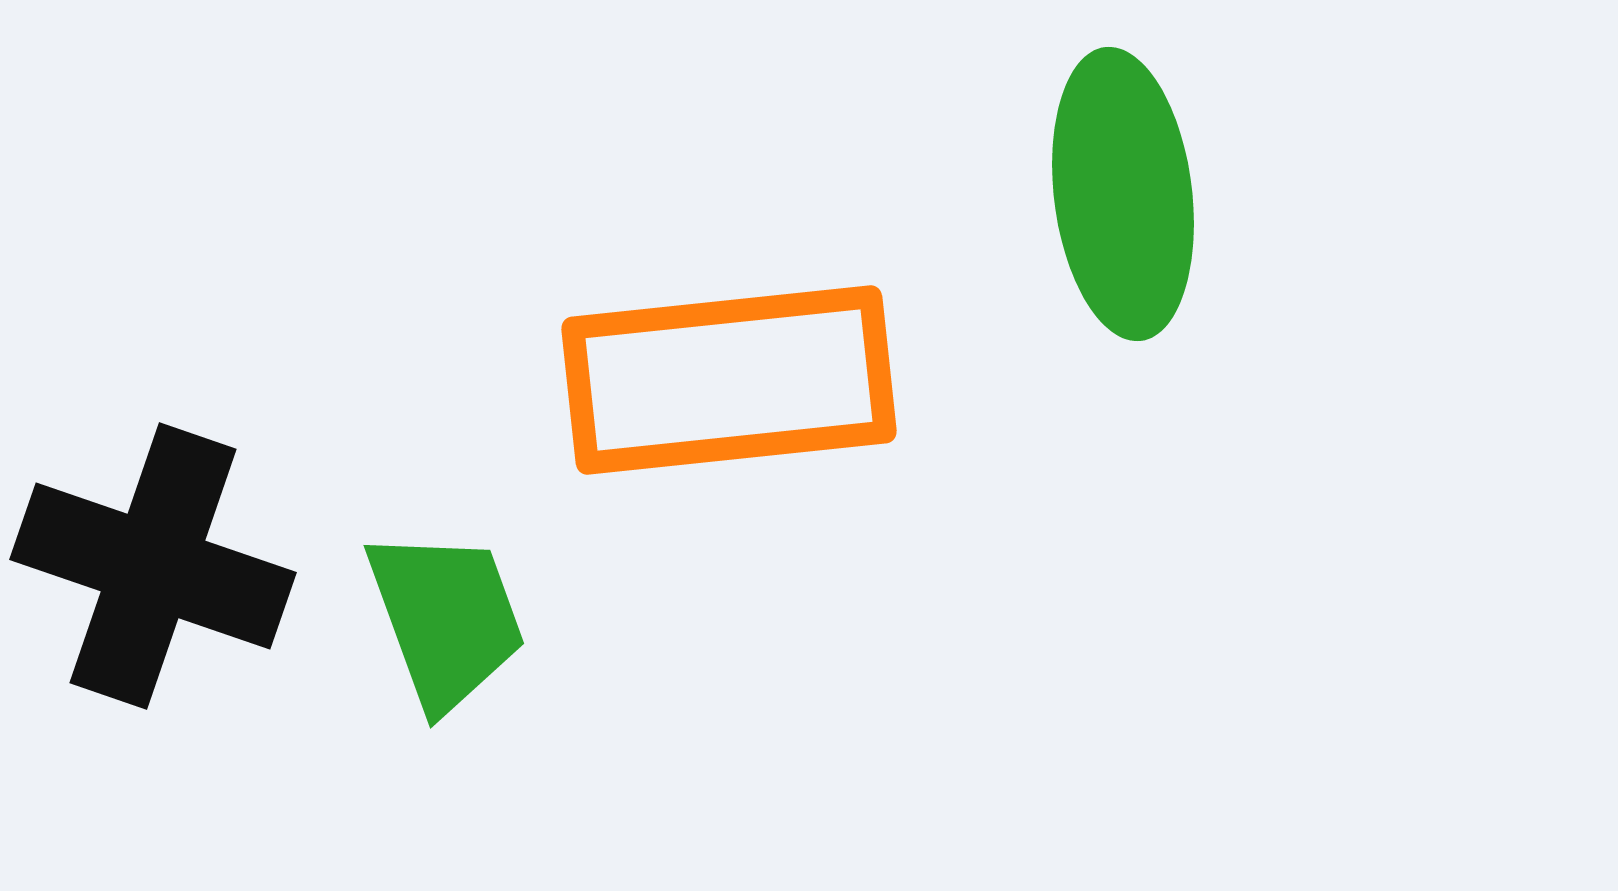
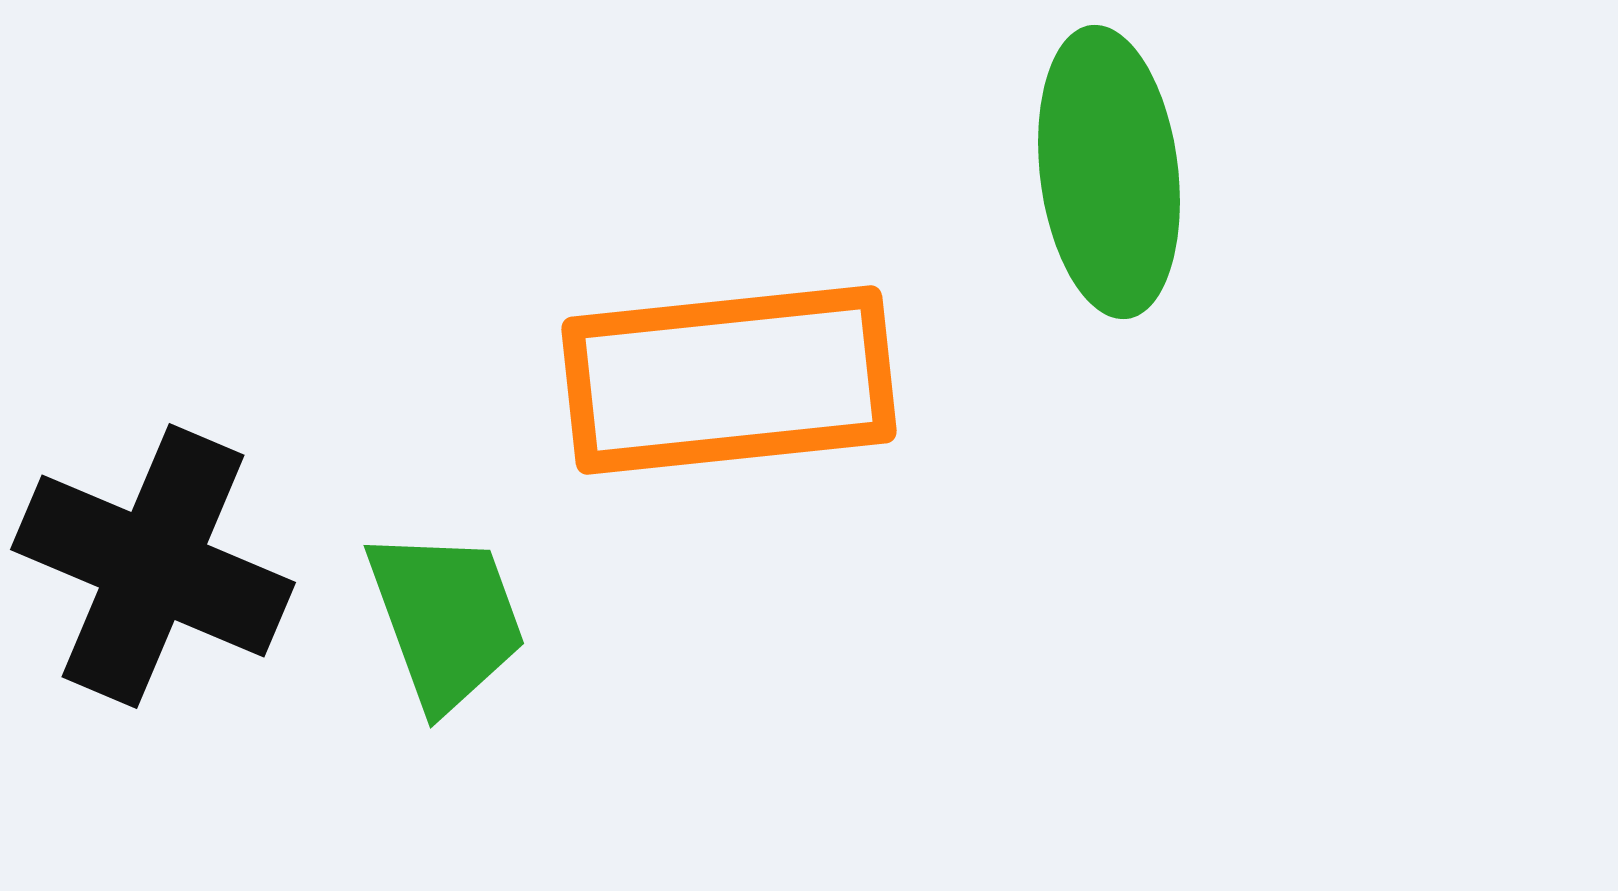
green ellipse: moved 14 px left, 22 px up
black cross: rotated 4 degrees clockwise
